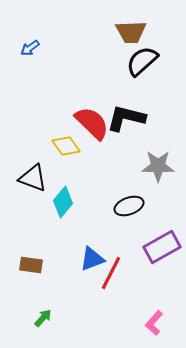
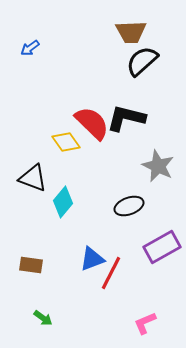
yellow diamond: moved 4 px up
gray star: rotated 24 degrees clockwise
green arrow: rotated 84 degrees clockwise
pink L-shape: moved 9 px left; rotated 25 degrees clockwise
